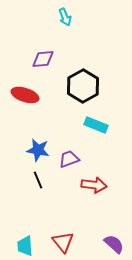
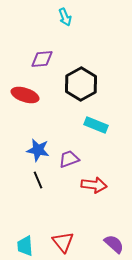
purple diamond: moved 1 px left
black hexagon: moved 2 px left, 2 px up
